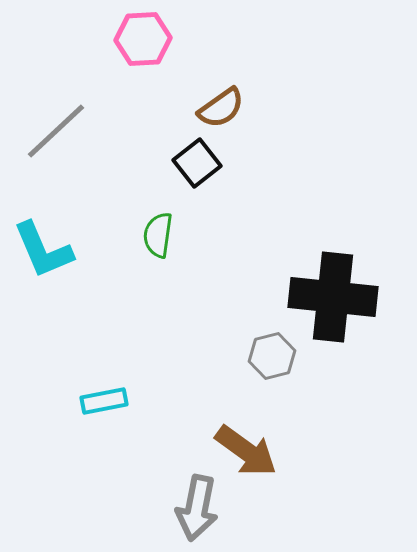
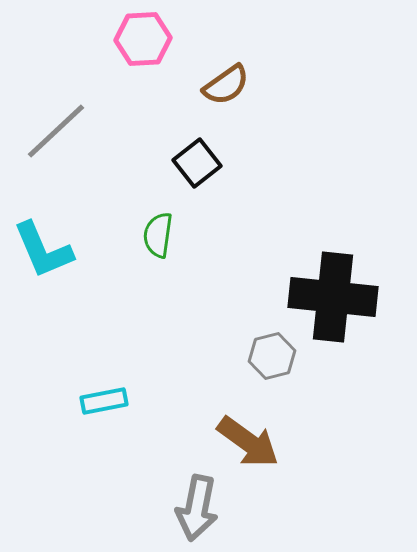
brown semicircle: moved 5 px right, 23 px up
brown arrow: moved 2 px right, 9 px up
